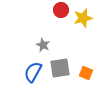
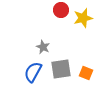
gray star: moved 2 px down
gray square: moved 1 px right, 1 px down
